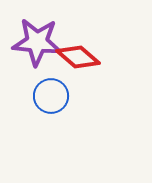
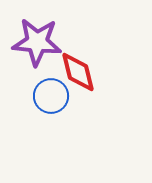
red diamond: moved 15 px down; rotated 36 degrees clockwise
